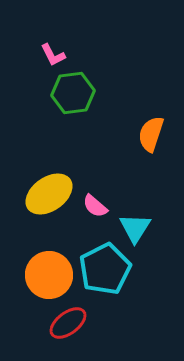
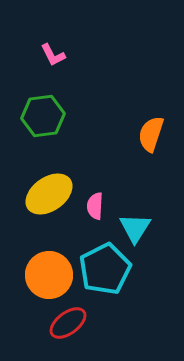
green hexagon: moved 30 px left, 23 px down
pink semicircle: rotated 52 degrees clockwise
